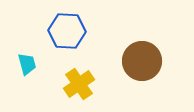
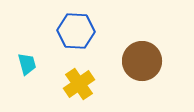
blue hexagon: moved 9 px right
